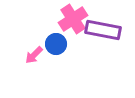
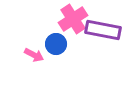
pink arrow: rotated 108 degrees counterclockwise
